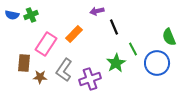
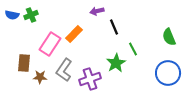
pink rectangle: moved 4 px right
blue circle: moved 11 px right, 10 px down
